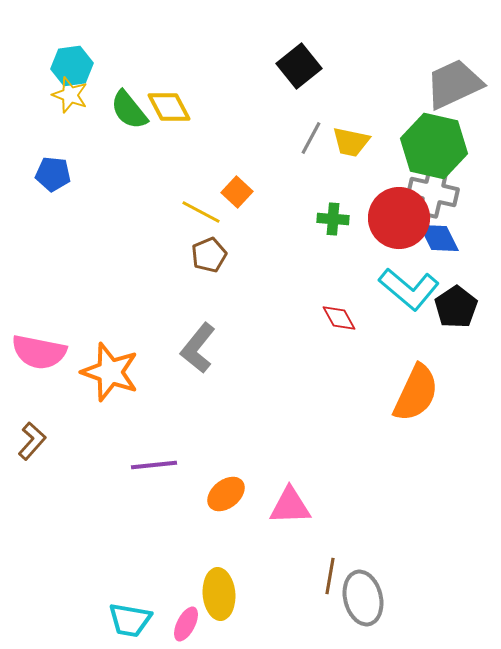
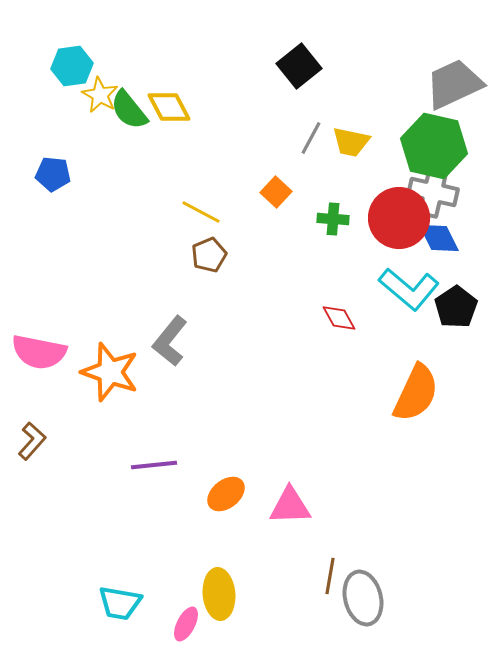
yellow star: moved 30 px right; rotated 9 degrees clockwise
orange square: moved 39 px right
gray L-shape: moved 28 px left, 7 px up
cyan trapezoid: moved 10 px left, 17 px up
